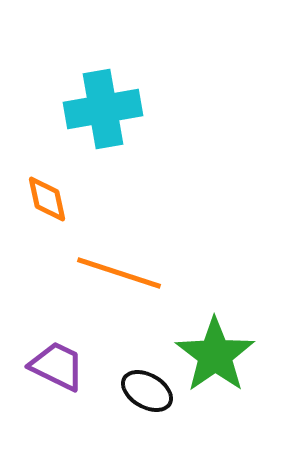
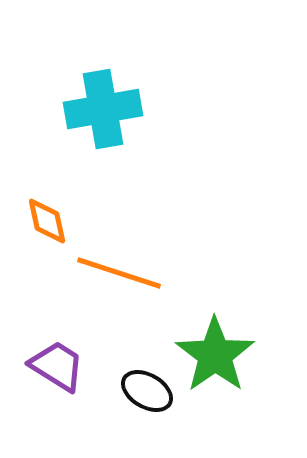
orange diamond: moved 22 px down
purple trapezoid: rotated 6 degrees clockwise
